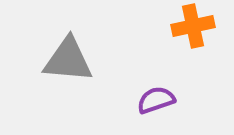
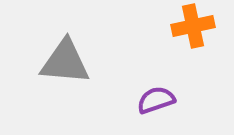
gray triangle: moved 3 px left, 2 px down
